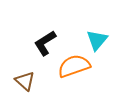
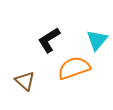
black L-shape: moved 4 px right, 3 px up
orange semicircle: moved 2 px down
